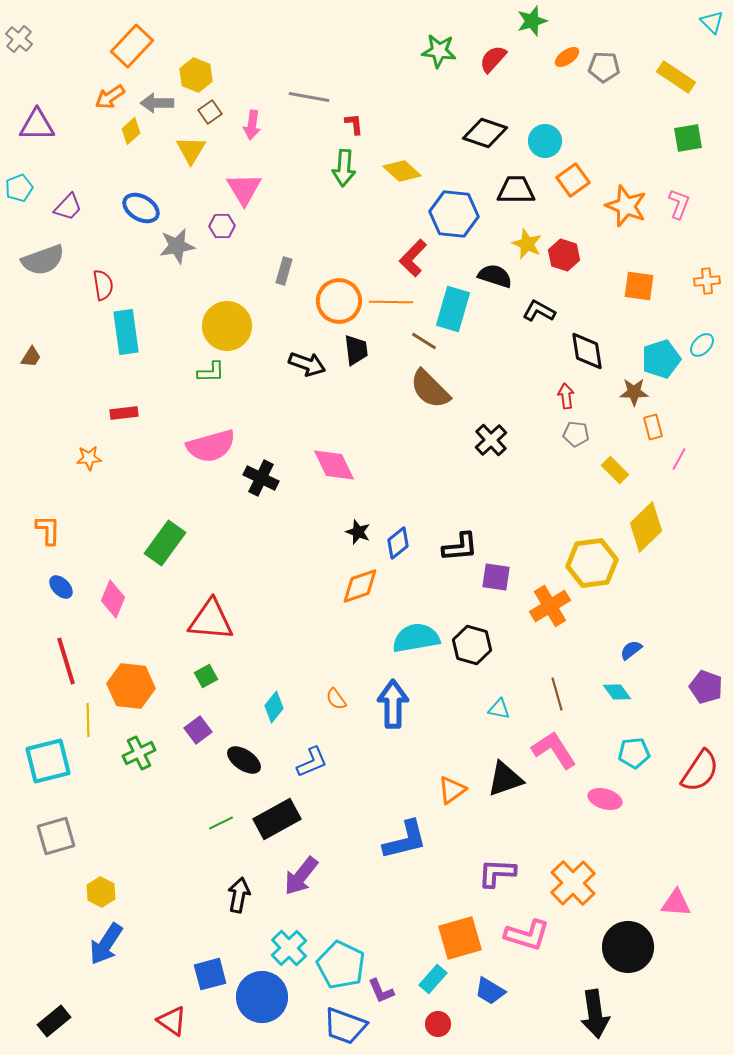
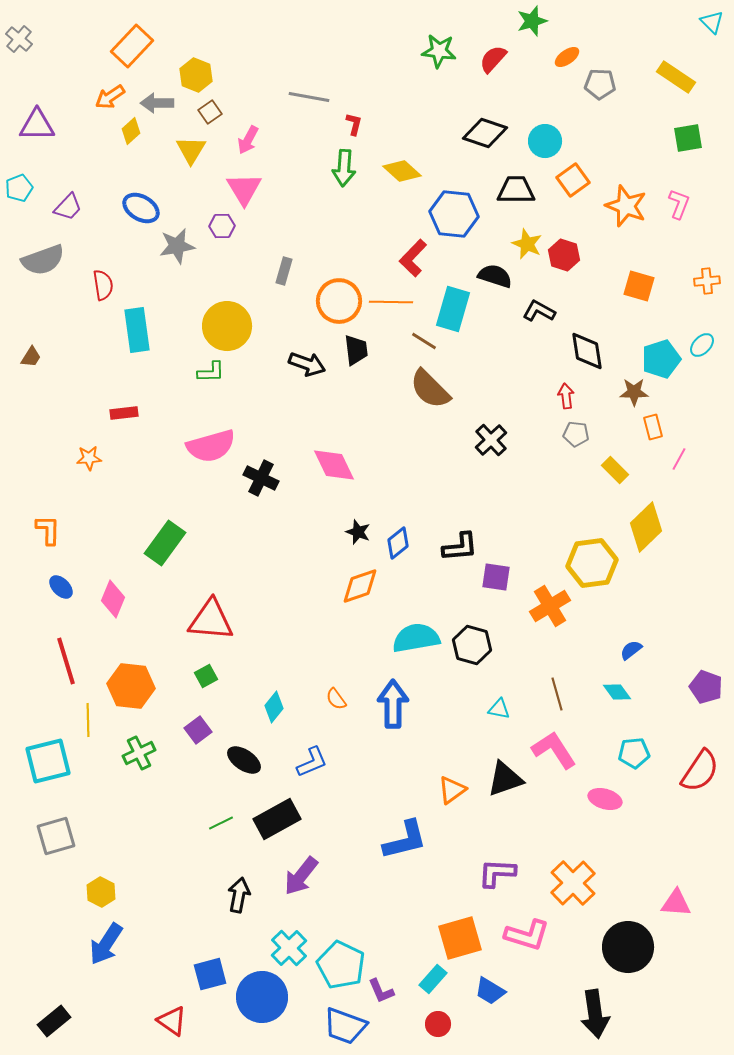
gray pentagon at (604, 67): moved 4 px left, 17 px down
red L-shape at (354, 124): rotated 20 degrees clockwise
pink arrow at (252, 125): moved 4 px left, 15 px down; rotated 20 degrees clockwise
orange square at (639, 286): rotated 8 degrees clockwise
cyan rectangle at (126, 332): moved 11 px right, 2 px up
